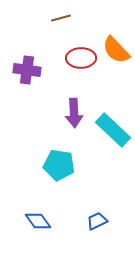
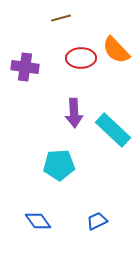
purple cross: moved 2 px left, 3 px up
cyan pentagon: rotated 12 degrees counterclockwise
